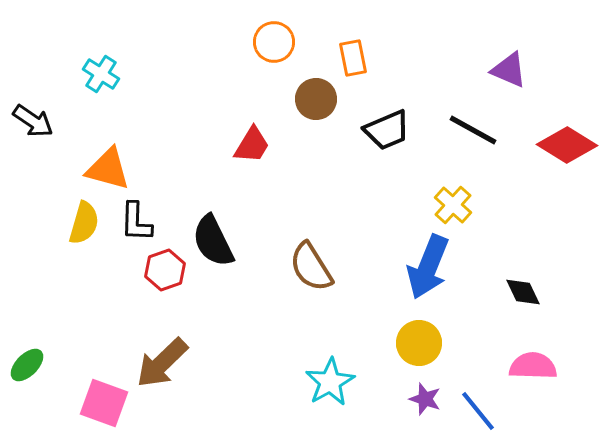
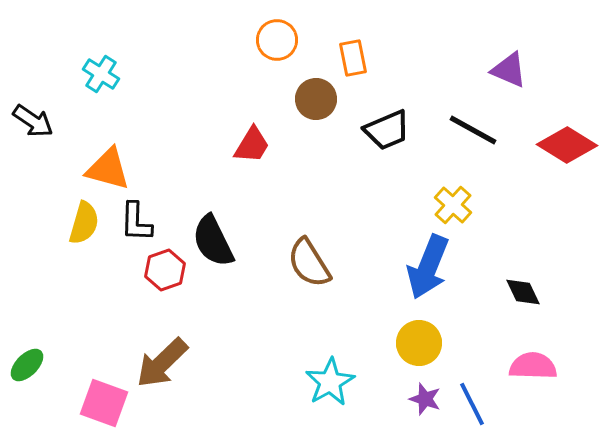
orange circle: moved 3 px right, 2 px up
brown semicircle: moved 2 px left, 4 px up
blue line: moved 6 px left, 7 px up; rotated 12 degrees clockwise
